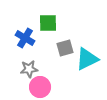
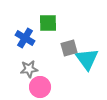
gray square: moved 4 px right
cyan triangle: rotated 40 degrees counterclockwise
